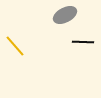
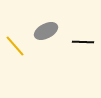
gray ellipse: moved 19 px left, 16 px down
